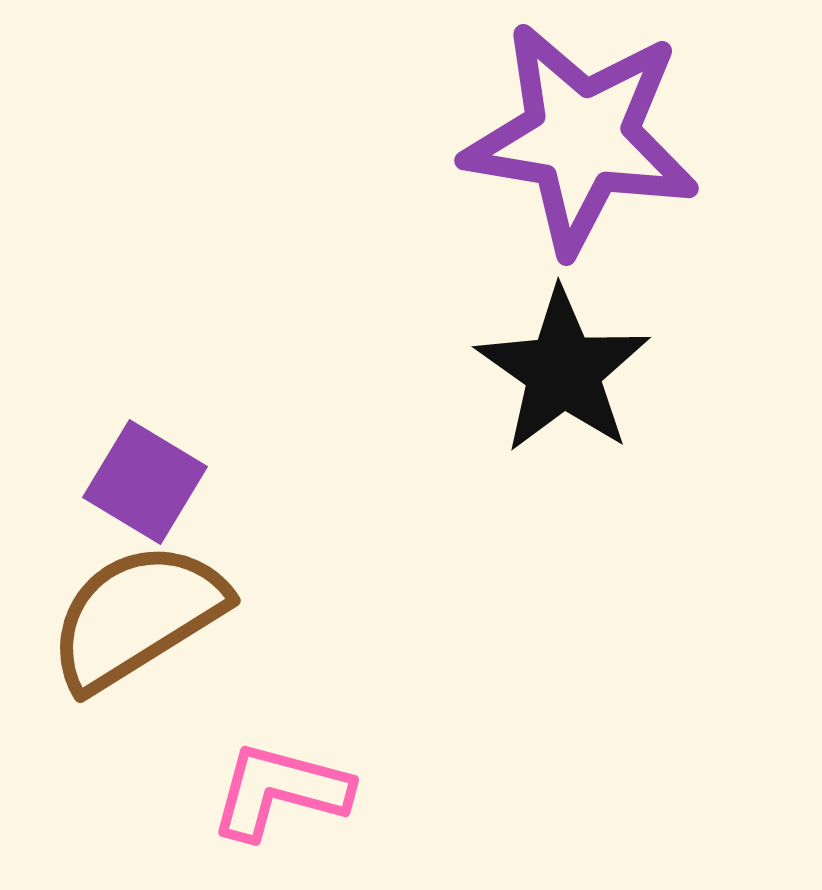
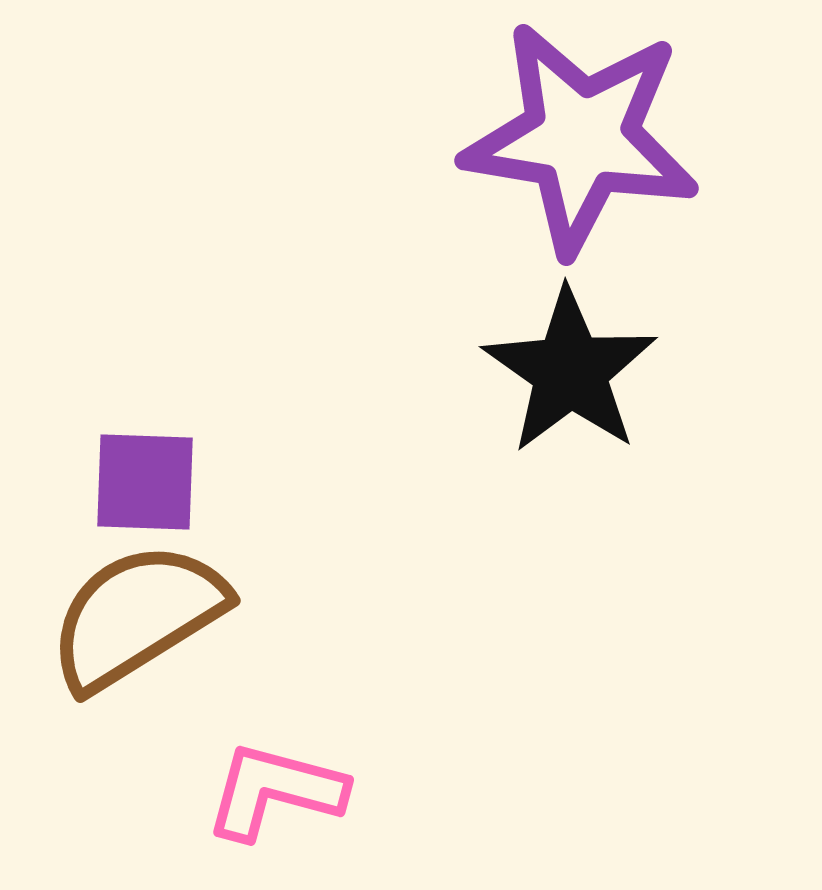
black star: moved 7 px right
purple square: rotated 29 degrees counterclockwise
pink L-shape: moved 5 px left
